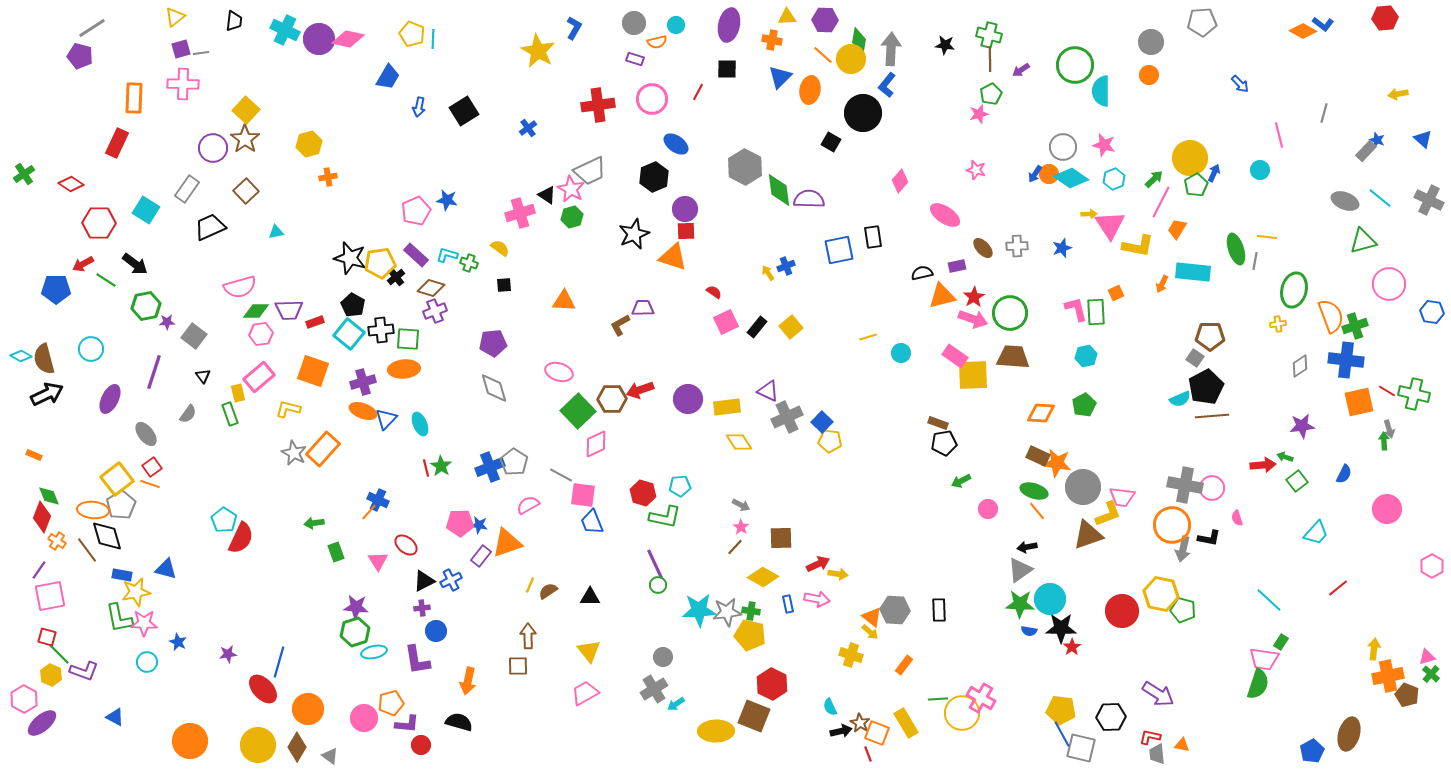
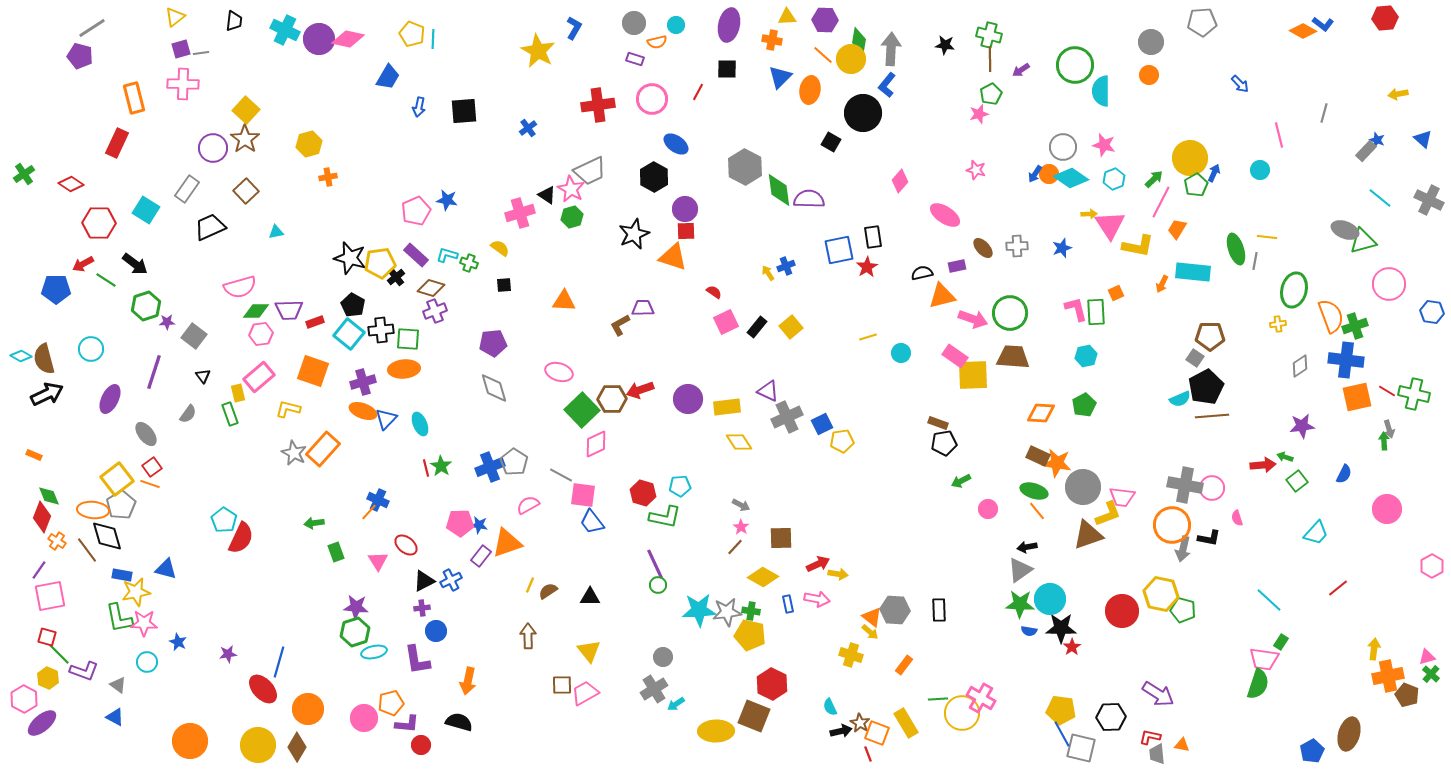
orange rectangle at (134, 98): rotated 16 degrees counterclockwise
black square at (464, 111): rotated 28 degrees clockwise
black hexagon at (654, 177): rotated 8 degrees counterclockwise
gray ellipse at (1345, 201): moved 29 px down
red star at (974, 297): moved 107 px left, 30 px up
green hexagon at (146, 306): rotated 8 degrees counterclockwise
orange square at (1359, 402): moved 2 px left, 5 px up
green square at (578, 411): moved 4 px right, 1 px up
blue square at (822, 422): moved 2 px down; rotated 20 degrees clockwise
yellow pentagon at (830, 441): moved 12 px right; rotated 15 degrees counterclockwise
blue trapezoid at (592, 522): rotated 16 degrees counterclockwise
brown square at (518, 666): moved 44 px right, 19 px down
yellow hexagon at (51, 675): moved 3 px left, 3 px down
gray triangle at (330, 756): moved 212 px left, 71 px up
